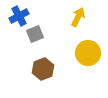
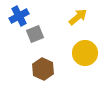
yellow arrow: rotated 24 degrees clockwise
yellow circle: moved 3 px left
brown hexagon: rotated 15 degrees counterclockwise
